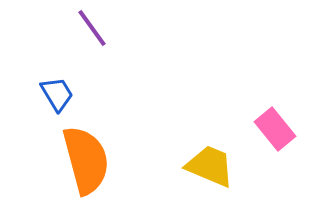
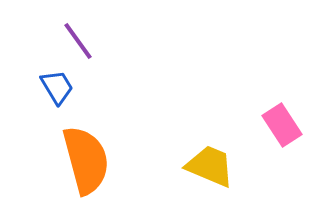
purple line: moved 14 px left, 13 px down
blue trapezoid: moved 7 px up
pink rectangle: moved 7 px right, 4 px up; rotated 6 degrees clockwise
